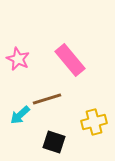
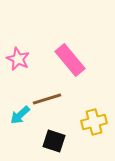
black square: moved 1 px up
